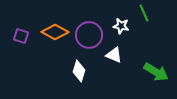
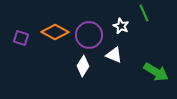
white star: rotated 14 degrees clockwise
purple square: moved 2 px down
white diamond: moved 4 px right, 5 px up; rotated 15 degrees clockwise
